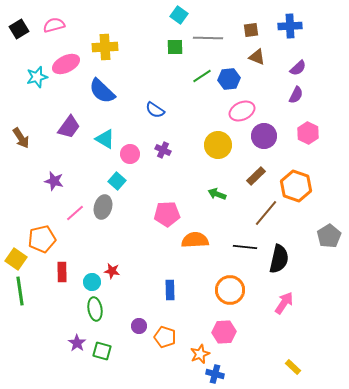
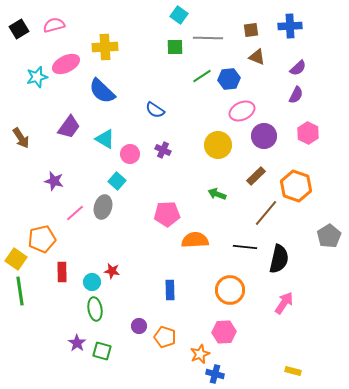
yellow rectangle at (293, 367): moved 4 px down; rotated 28 degrees counterclockwise
